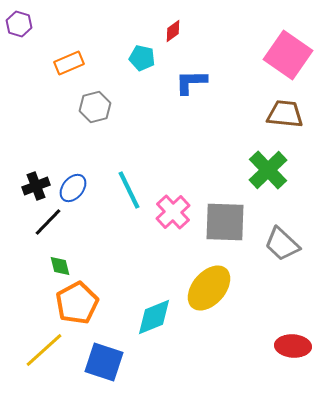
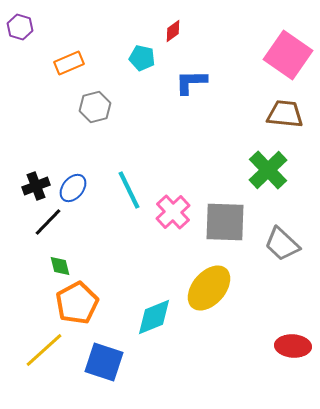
purple hexagon: moved 1 px right, 3 px down
